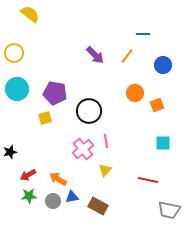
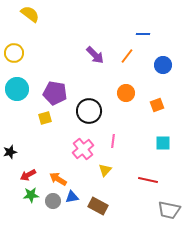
orange circle: moved 9 px left
pink line: moved 7 px right; rotated 16 degrees clockwise
green star: moved 2 px right, 1 px up
